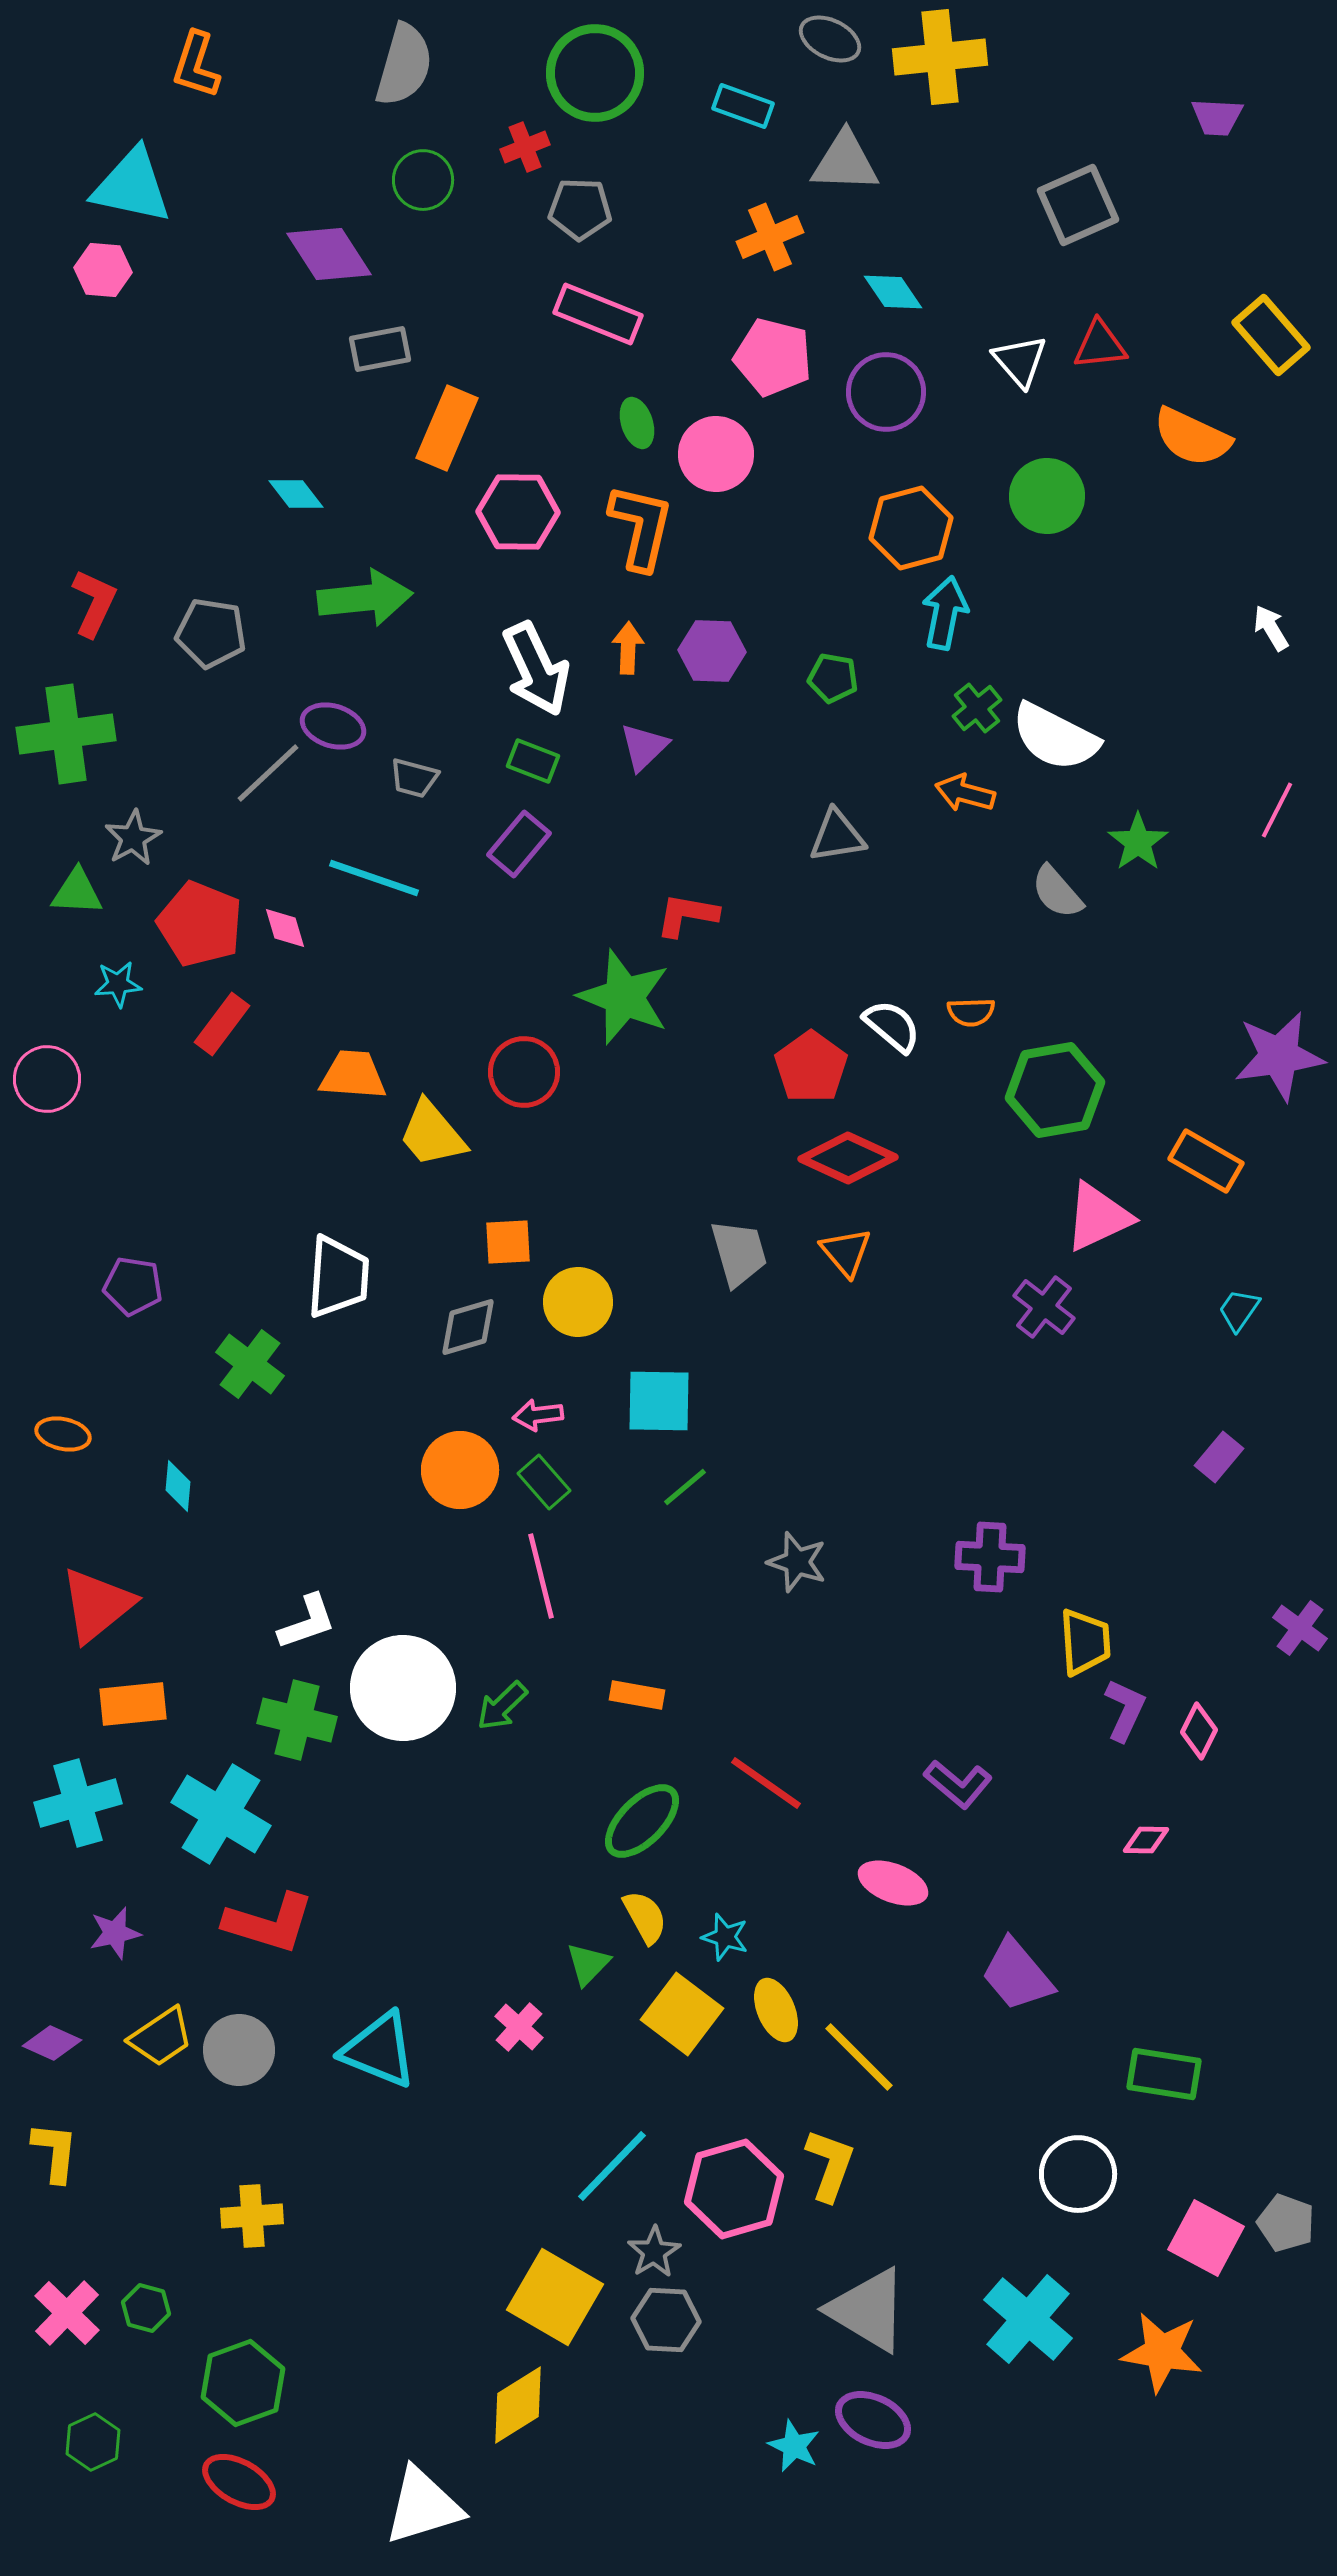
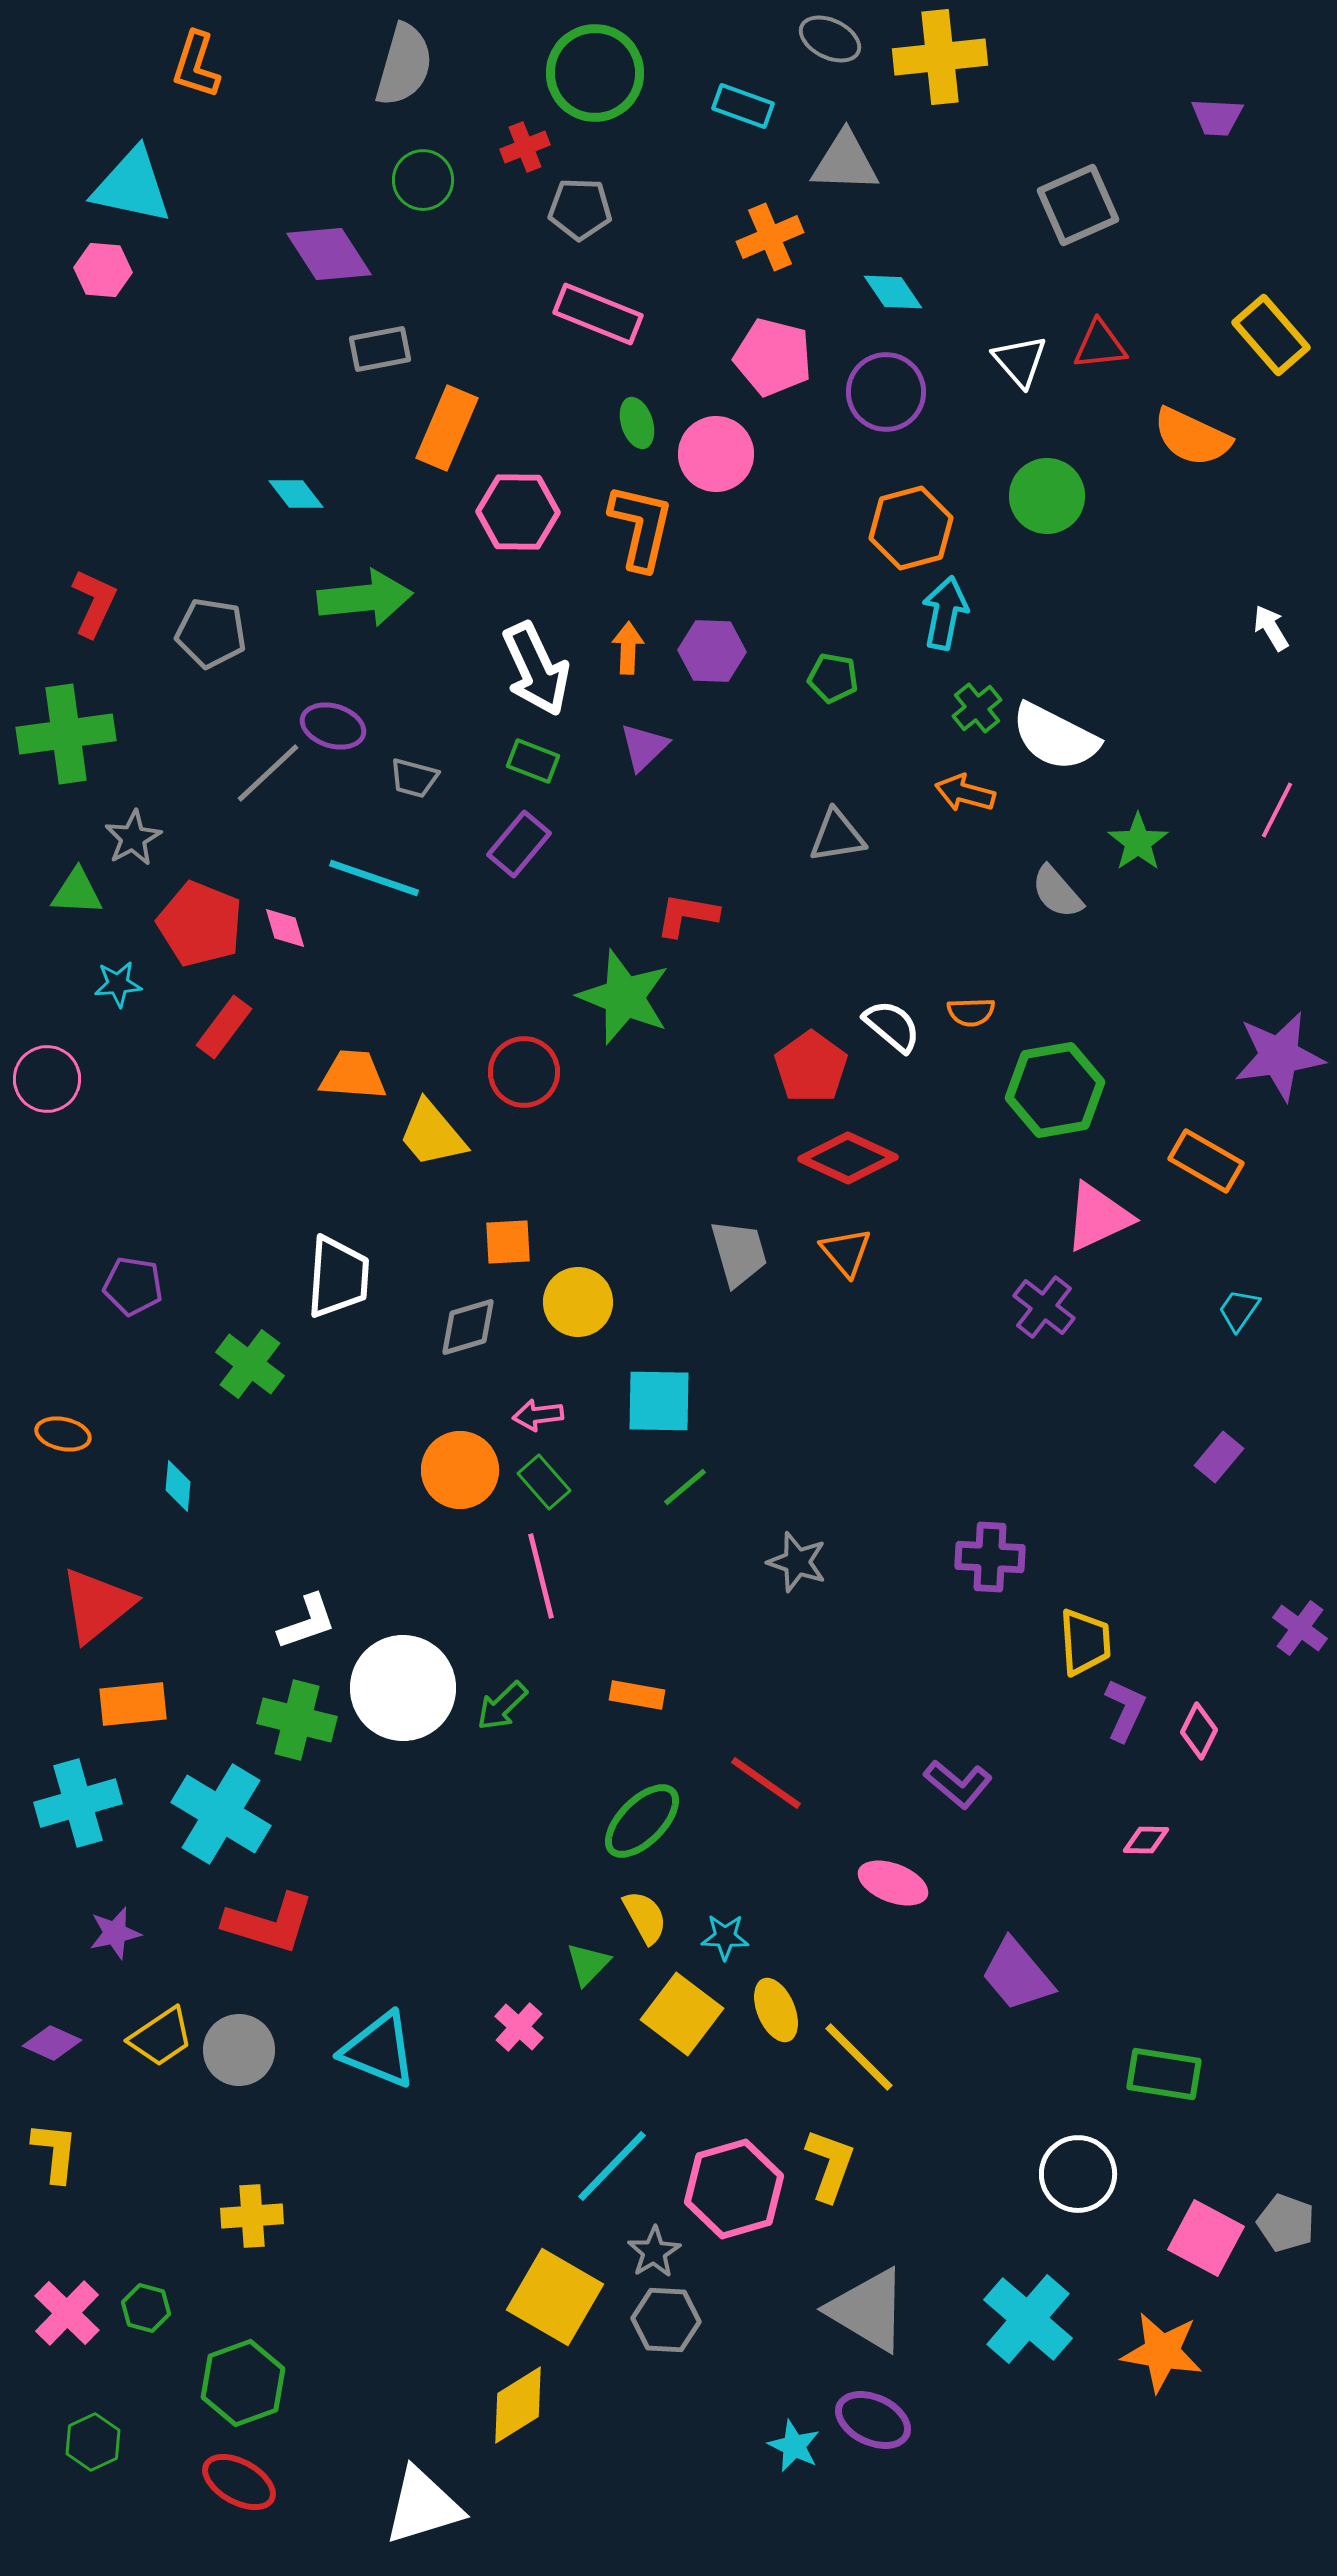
red rectangle at (222, 1024): moved 2 px right, 3 px down
cyan star at (725, 1937): rotated 15 degrees counterclockwise
